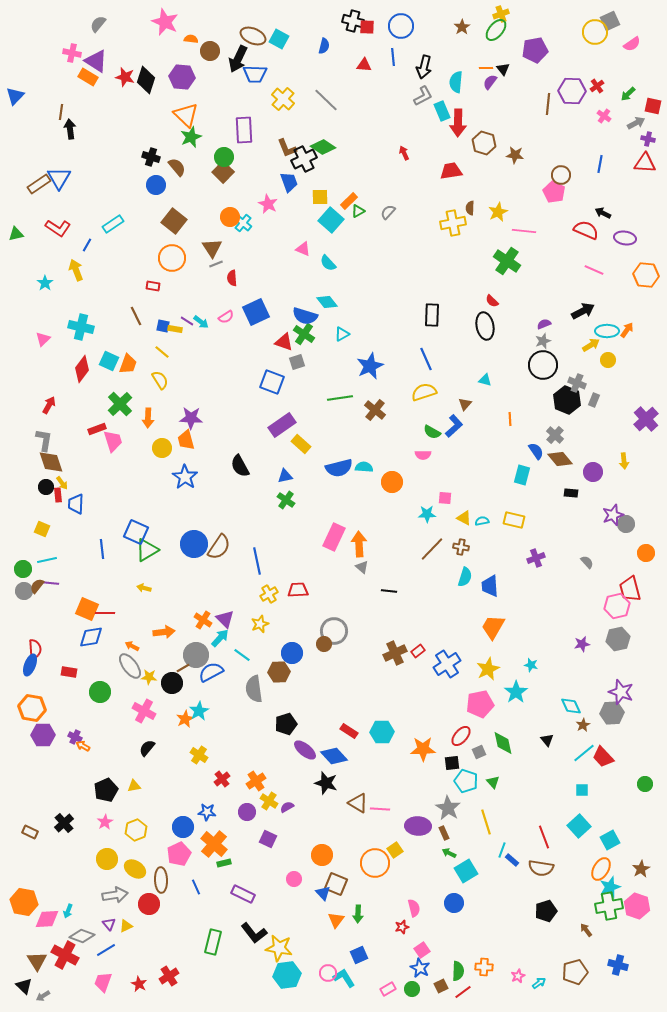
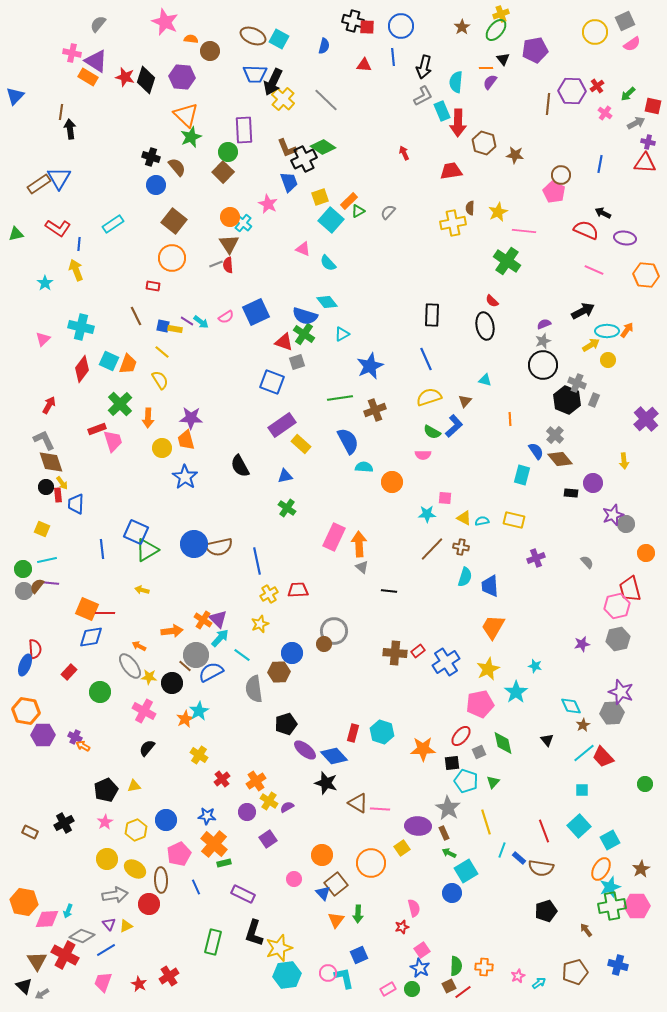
gray square at (610, 21): moved 15 px right
black arrow at (238, 59): moved 35 px right, 23 px down
black triangle at (503, 69): moved 10 px up
pink cross at (604, 116): moved 1 px right, 3 px up
purple cross at (648, 139): moved 3 px down
green circle at (224, 157): moved 4 px right, 5 px up
yellow square at (320, 197): rotated 18 degrees counterclockwise
blue line at (87, 245): moved 8 px left, 1 px up; rotated 24 degrees counterclockwise
brown triangle at (212, 248): moved 17 px right, 4 px up
red semicircle at (232, 278): moved 4 px left, 13 px up
yellow semicircle at (424, 392): moved 5 px right, 5 px down
brown triangle at (465, 404): moved 3 px up
brown cross at (375, 410): rotated 30 degrees clockwise
gray L-shape at (44, 440): rotated 35 degrees counterclockwise
blue semicircle at (339, 468): moved 9 px right, 27 px up; rotated 104 degrees counterclockwise
purple circle at (593, 472): moved 11 px down
green cross at (286, 500): moved 1 px right, 8 px down
brown semicircle at (219, 547): rotated 44 degrees clockwise
yellow arrow at (144, 588): moved 2 px left, 2 px down
purple triangle at (225, 619): moved 7 px left
orange arrow at (164, 632): moved 8 px right, 1 px up
orange arrow at (132, 646): moved 7 px right
brown cross at (395, 653): rotated 30 degrees clockwise
blue cross at (447, 664): moved 1 px left, 2 px up
blue ellipse at (30, 665): moved 5 px left
cyan star at (531, 665): moved 4 px right, 1 px down
brown line at (183, 668): moved 2 px right, 2 px up; rotated 72 degrees clockwise
red rectangle at (69, 672): rotated 56 degrees counterclockwise
orange hexagon at (32, 708): moved 6 px left, 3 px down
red rectangle at (349, 731): moved 4 px right, 2 px down; rotated 72 degrees clockwise
cyan hexagon at (382, 732): rotated 20 degrees clockwise
green triangle at (493, 782): rotated 24 degrees clockwise
blue star at (207, 812): moved 4 px down
black cross at (64, 823): rotated 12 degrees clockwise
blue circle at (183, 827): moved 17 px left, 7 px up
red line at (544, 837): moved 6 px up
purple square at (268, 839): rotated 30 degrees clockwise
yellow square at (395, 850): moved 7 px right, 2 px up
blue rectangle at (512, 860): moved 7 px right, 2 px up
orange circle at (375, 863): moved 4 px left
brown square at (336, 884): rotated 30 degrees clockwise
blue circle at (454, 903): moved 2 px left, 10 px up
green cross at (609, 906): moved 3 px right
pink hexagon at (637, 906): rotated 20 degrees counterclockwise
black L-shape at (254, 933): rotated 56 degrees clockwise
yellow star at (279, 948): rotated 28 degrees counterclockwise
green semicircle at (458, 971): moved 2 px left, 5 px up
cyan L-shape at (344, 978): rotated 20 degrees clockwise
brown square at (441, 986): moved 8 px right
gray arrow at (43, 996): moved 1 px left, 2 px up
